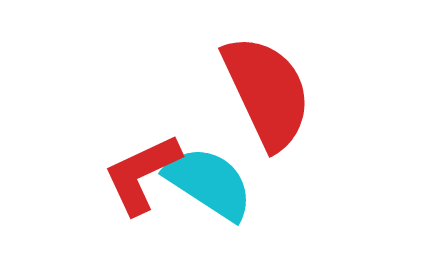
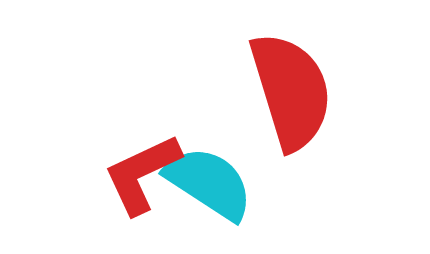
red semicircle: moved 24 px right, 1 px up; rotated 8 degrees clockwise
